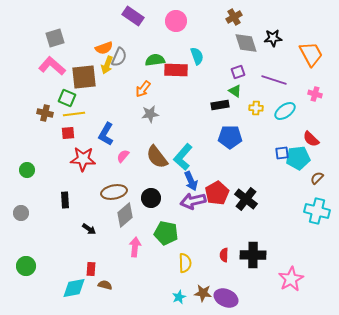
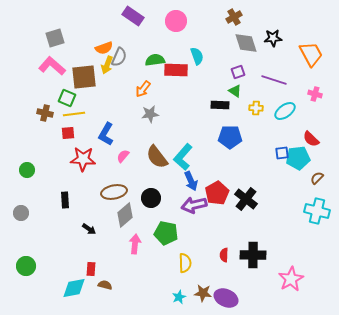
black rectangle at (220, 105): rotated 12 degrees clockwise
purple arrow at (193, 201): moved 1 px right, 4 px down
pink arrow at (135, 247): moved 3 px up
